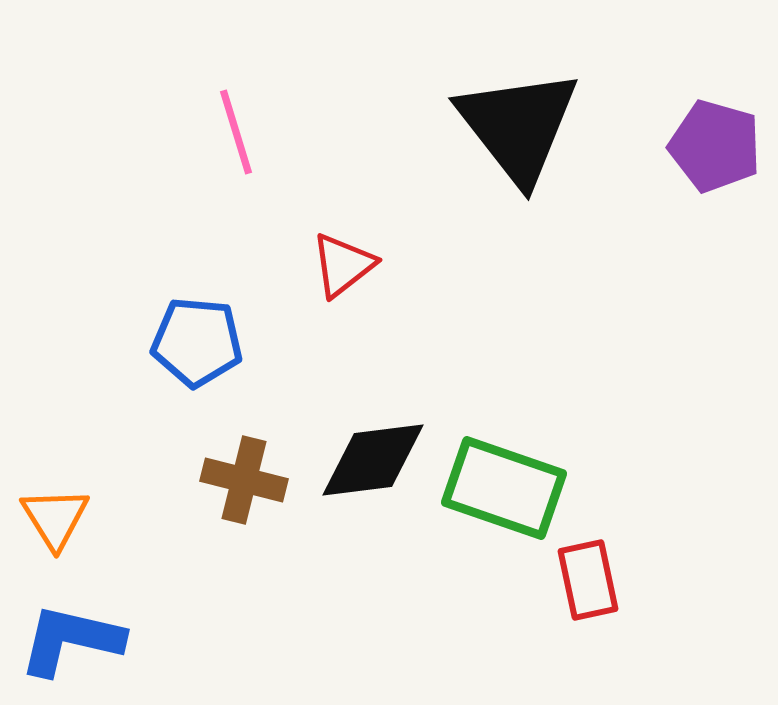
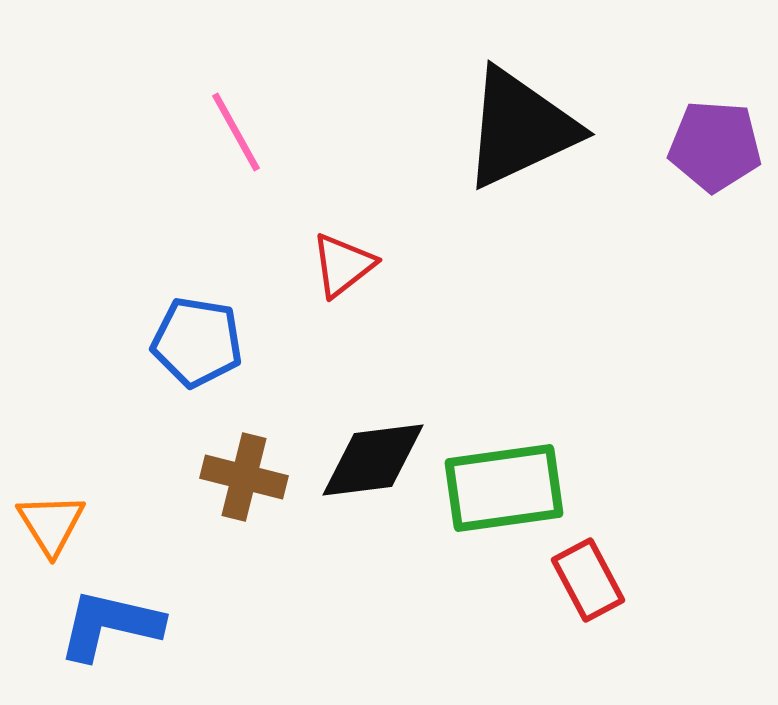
black triangle: moved 2 px right, 2 px down; rotated 43 degrees clockwise
pink line: rotated 12 degrees counterclockwise
purple pentagon: rotated 12 degrees counterclockwise
blue pentagon: rotated 4 degrees clockwise
brown cross: moved 3 px up
green rectangle: rotated 27 degrees counterclockwise
orange triangle: moved 4 px left, 6 px down
red rectangle: rotated 16 degrees counterclockwise
blue L-shape: moved 39 px right, 15 px up
